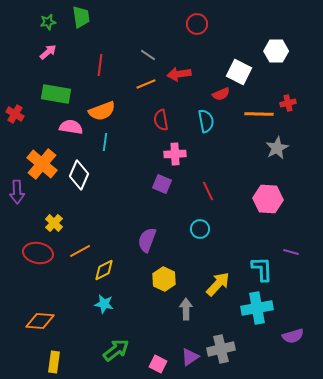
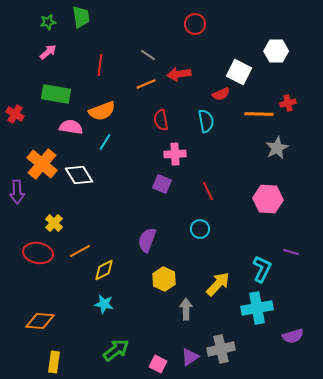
red circle at (197, 24): moved 2 px left
cyan line at (105, 142): rotated 24 degrees clockwise
white diamond at (79, 175): rotated 56 degrees counterclockwise
cyan L-shape at (262, 269): rotated 28 degrees clockwise
